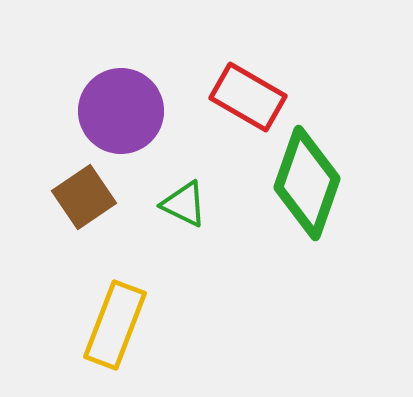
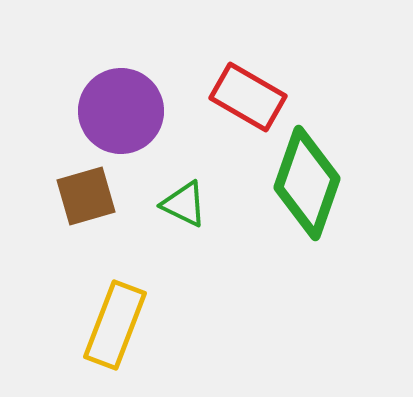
brown square: moved 2 px right, 1 px up; rotated 18 degrees clockwise
